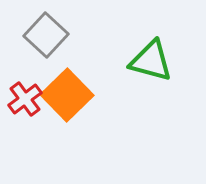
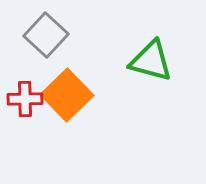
red cross: rotated 36 degrees clockwise
